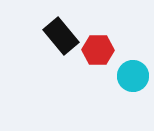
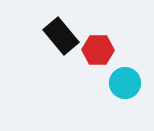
cyan circle: moved 8 px left, 7 px down
